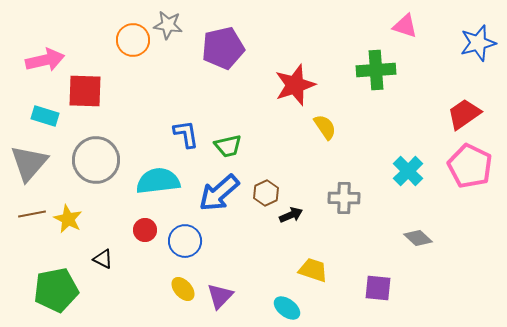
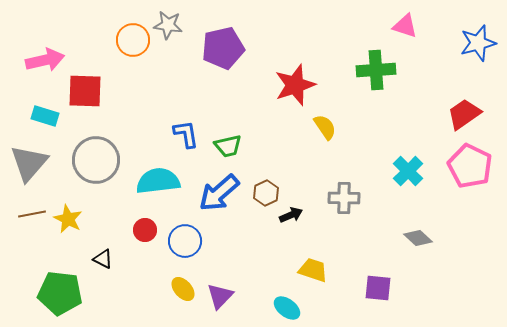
green pentagon: moved 4 px right, 3 px down; rotated 18 degrees clockwise
